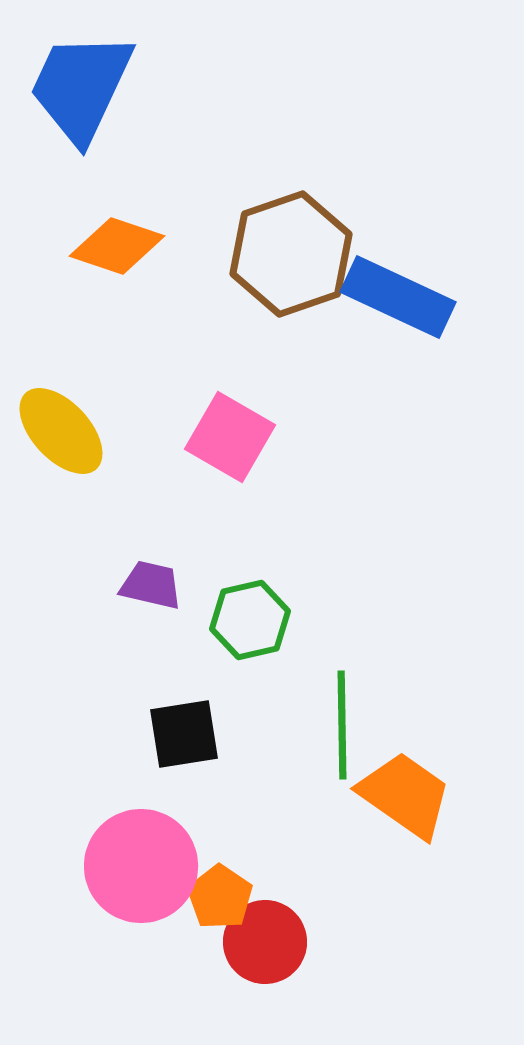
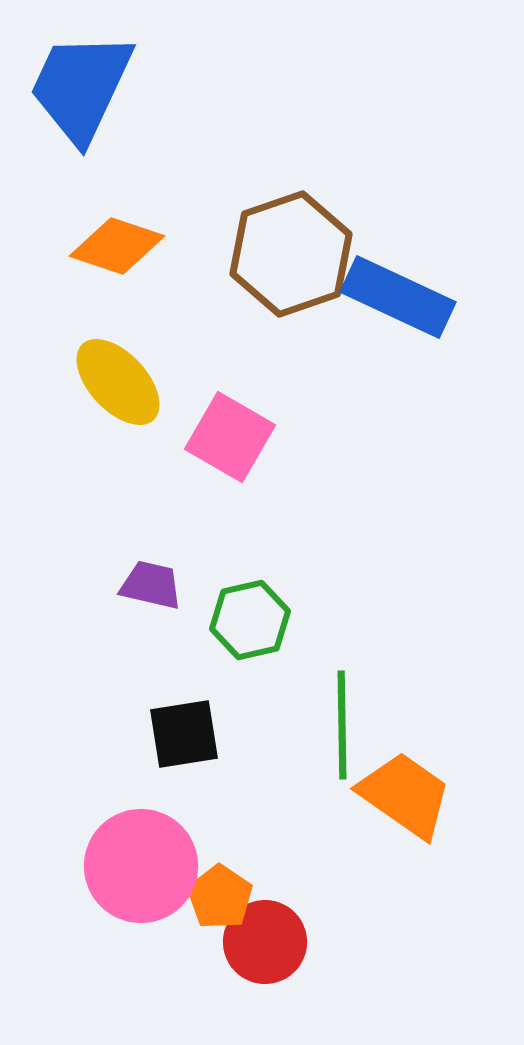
yellow ellipse: moved 57 px right, 49 px up
